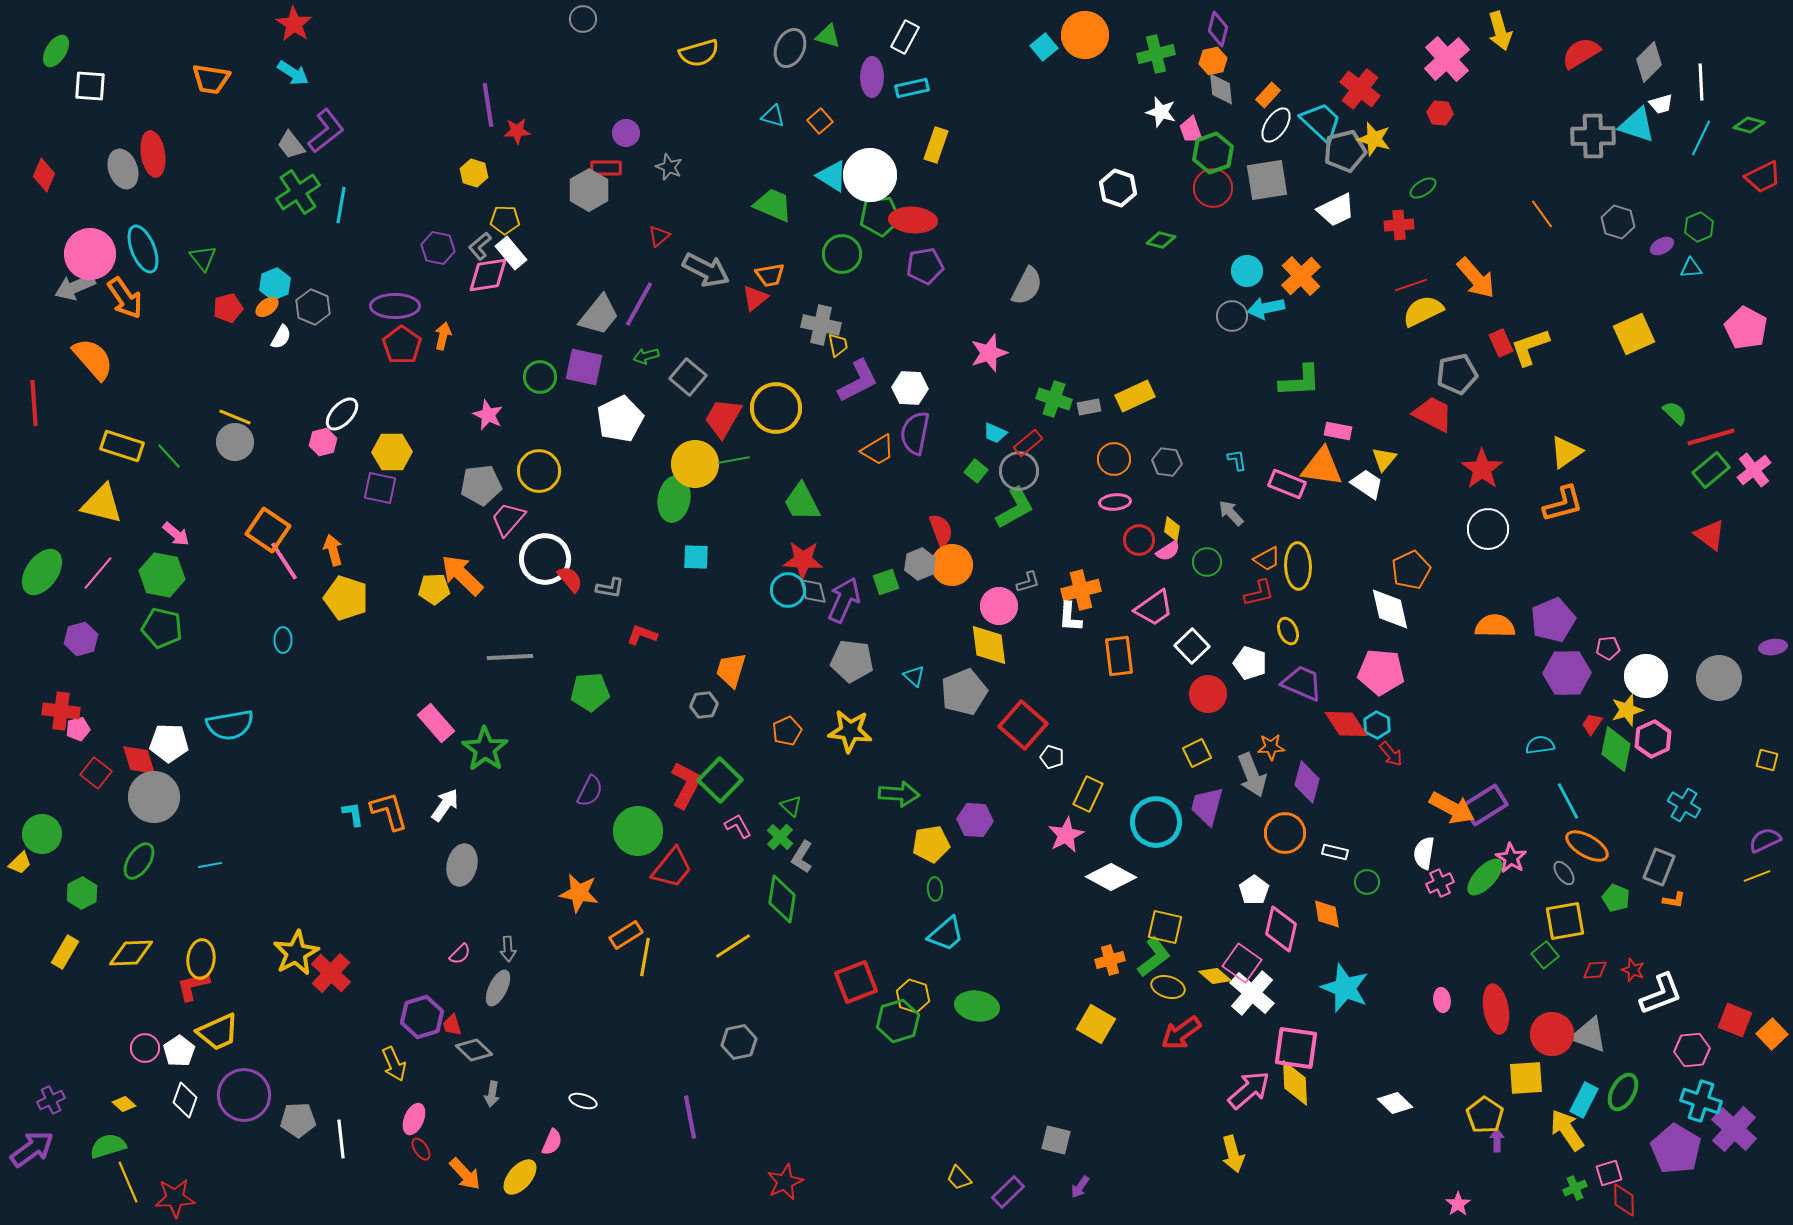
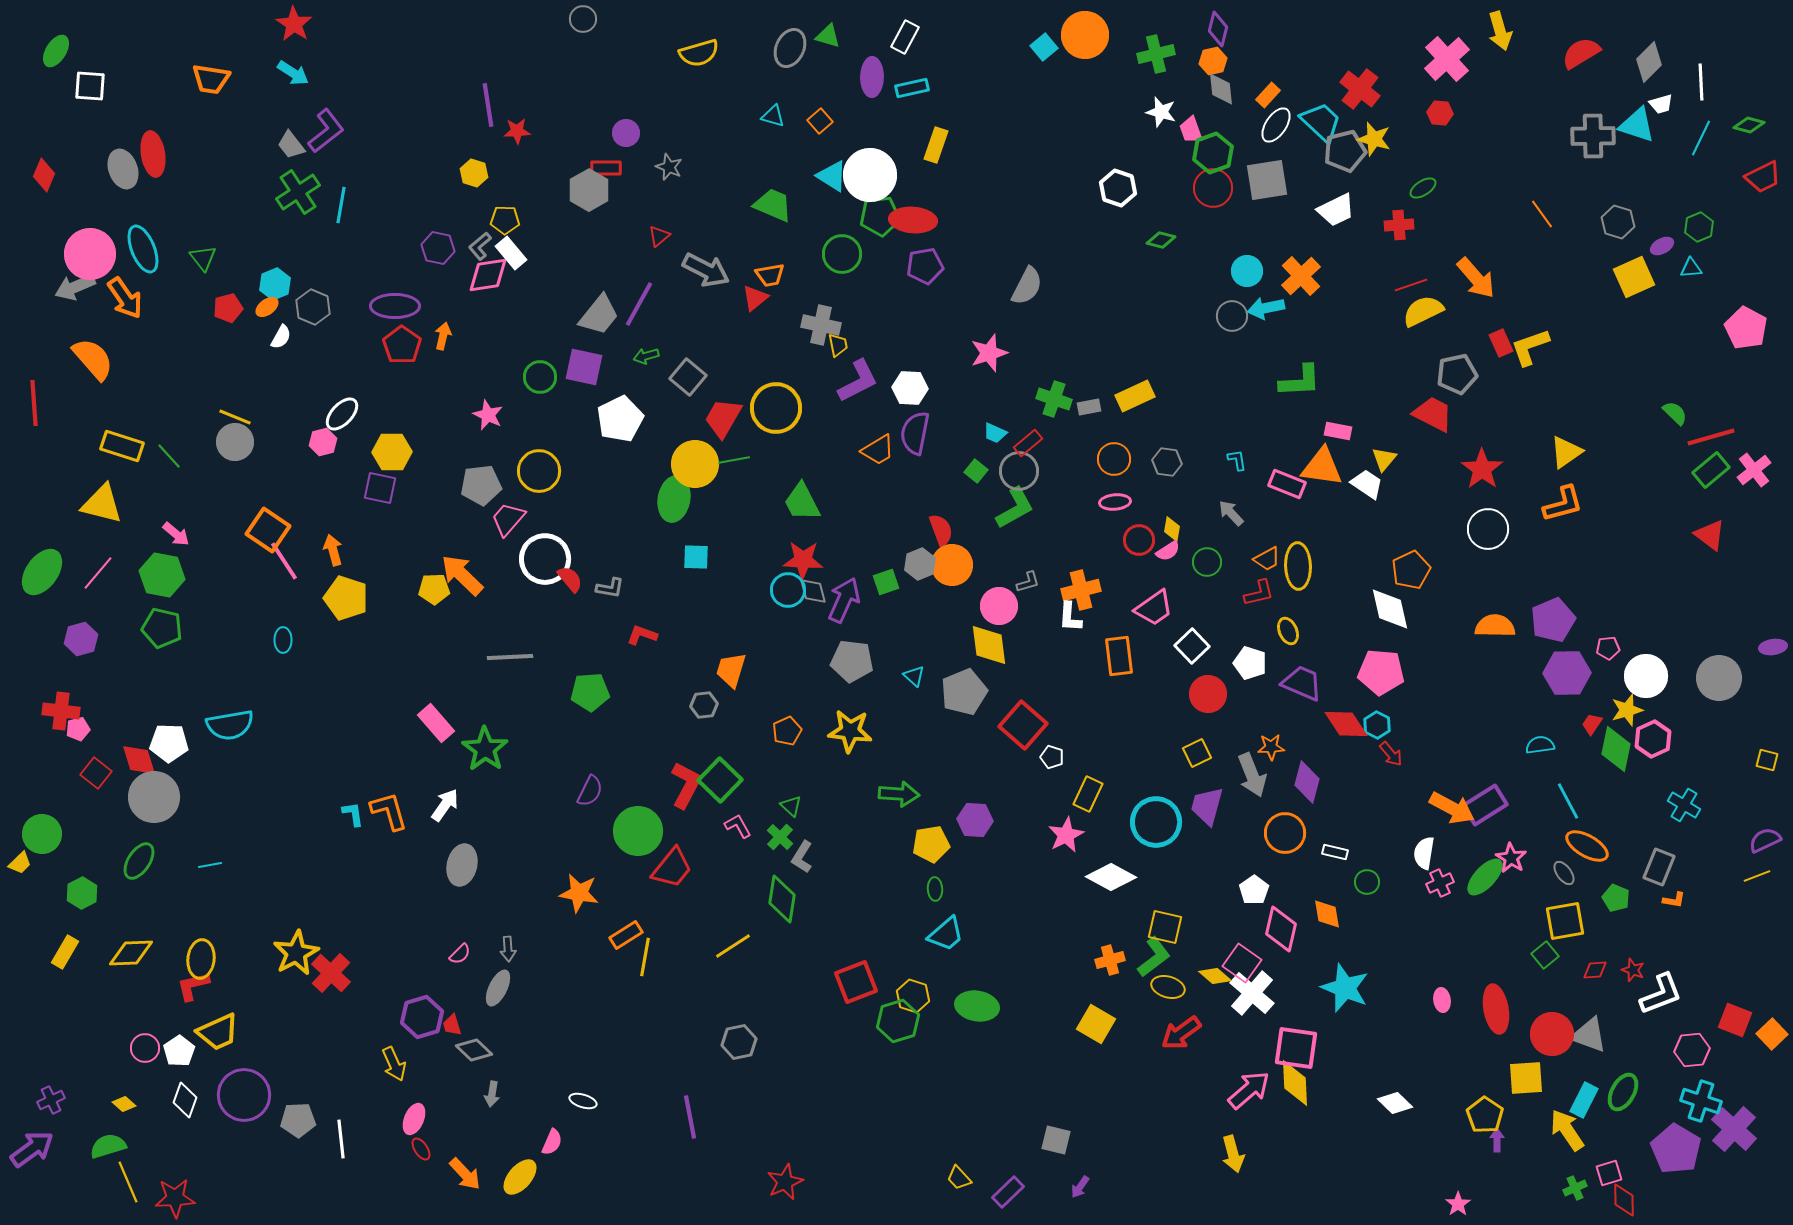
yellow square at (1634, 334): moved 57 px up
